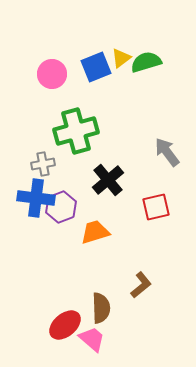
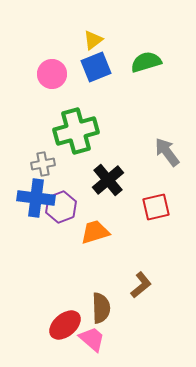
yellow triangle: moved 28 px left, 18 px up
